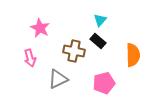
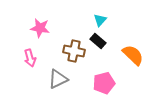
pink star: rotated 18 degrees counterclockwise
orange semicircle: rotated 45 degrees counterclockwise
